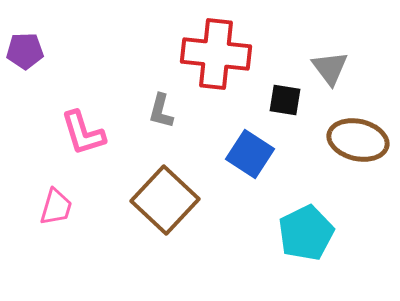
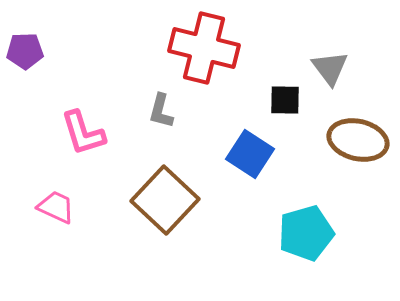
red cross: moved 12 px left, 6 px up; rotated 8 degrees clockwise
black square: rotated 8 degrees counterclockwise
pink trapezoid: rotated 81 degrees counterclockwise
cyan pentagon: rotated 10 degrees clockwise
